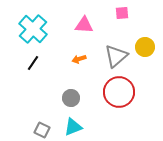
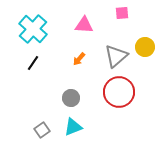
orange arrow: rotated 32 degrees counterclockwise
gray square: rotated 28 degrees clockwise
